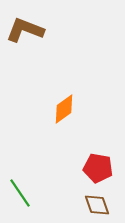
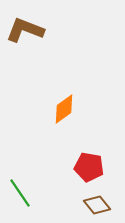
red pentagon: moved 9 px left, 1 px up
brown diamond: rotated 20 degrees counterclockwise
